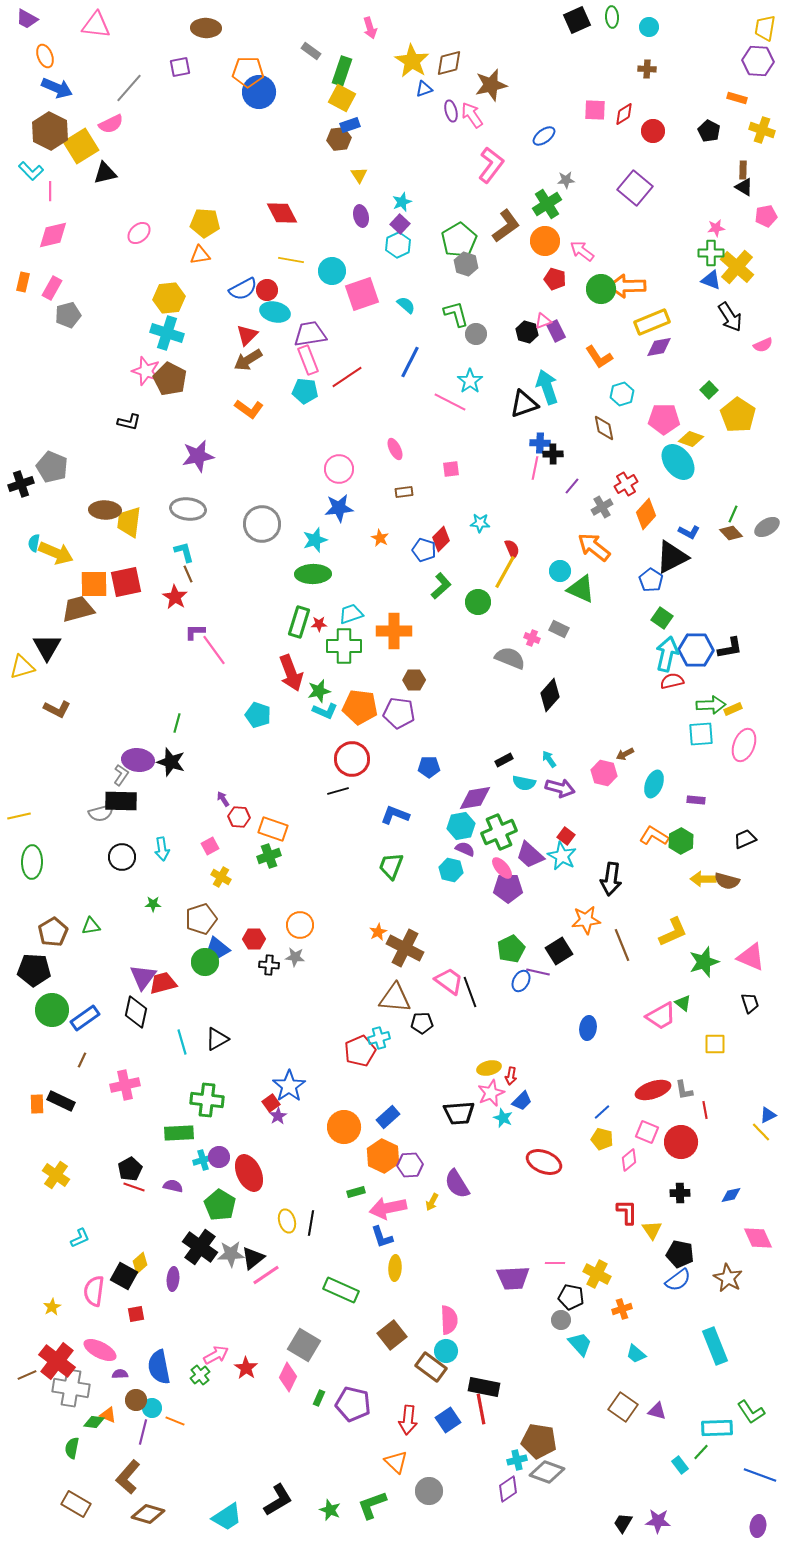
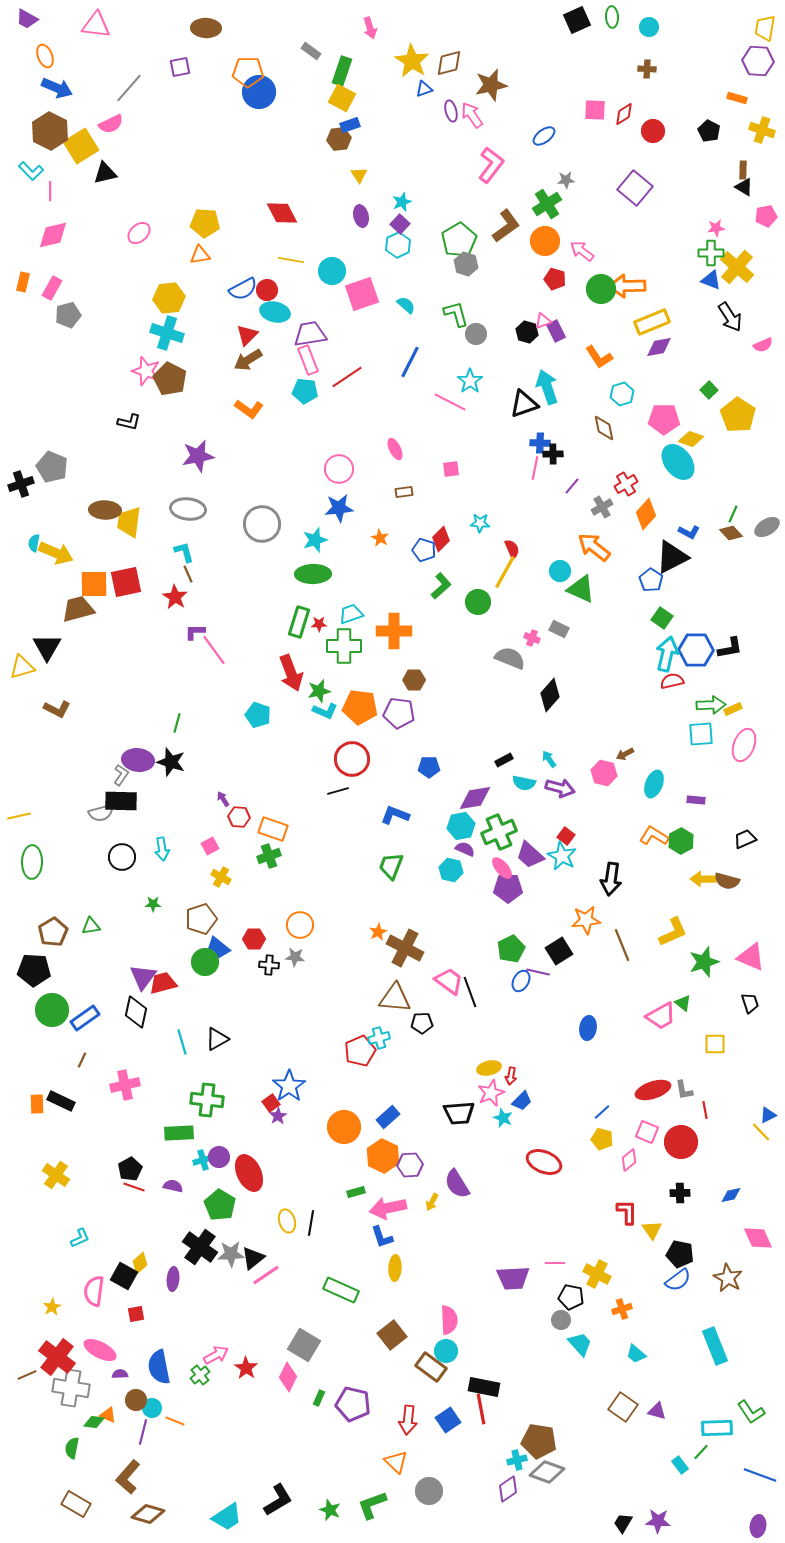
red cross at (57, 1361): moved 4 px up
